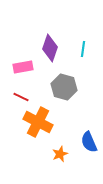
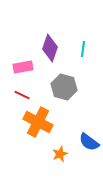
red line: moved 1 px right, 2 px up
blue semicircle: rotated 30 degrees counterclockwise
